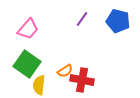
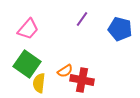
blue pentagon: moved 2 px right, 8 px down
yellow semicircle: moved 2 px up
